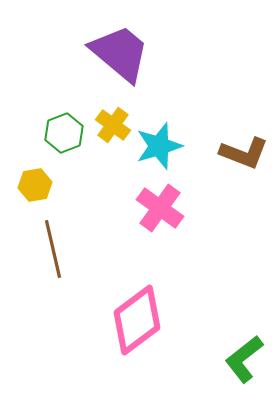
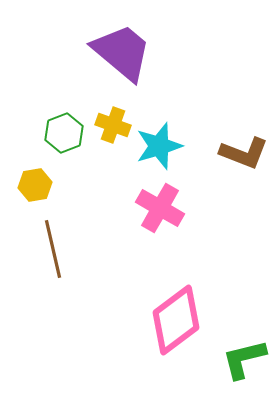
purple trapezoid: moved 2 px right, 1 px up
yellow cross: rotated 16 degrees counterclockwise
pink cross: rotated 6 degrees counterclockwise
pink diamond: moved 39 px right
green L-shape: rotated 24 degrees clockwise
